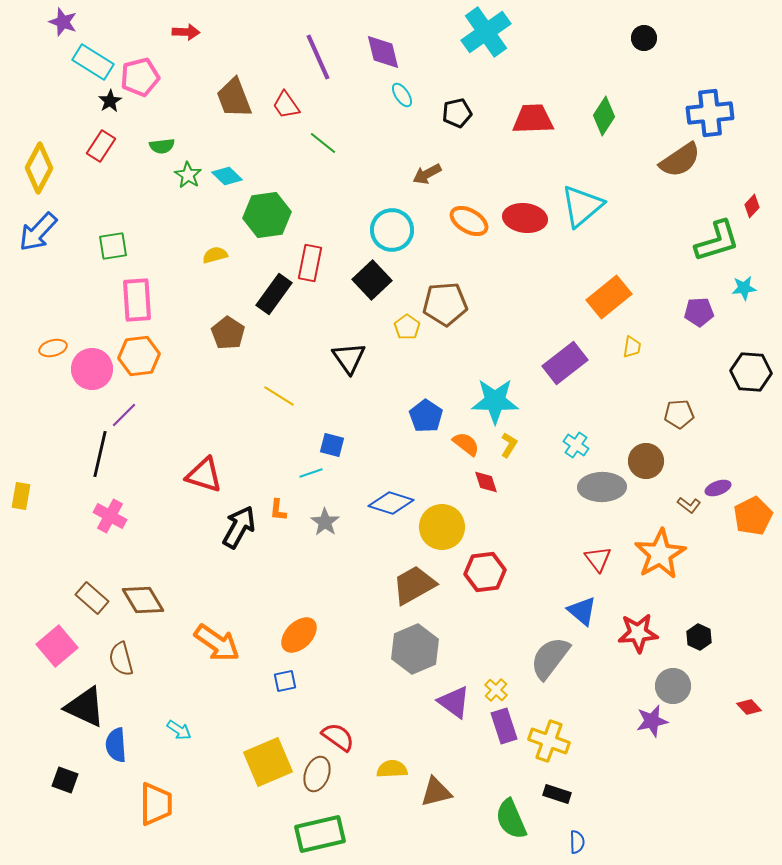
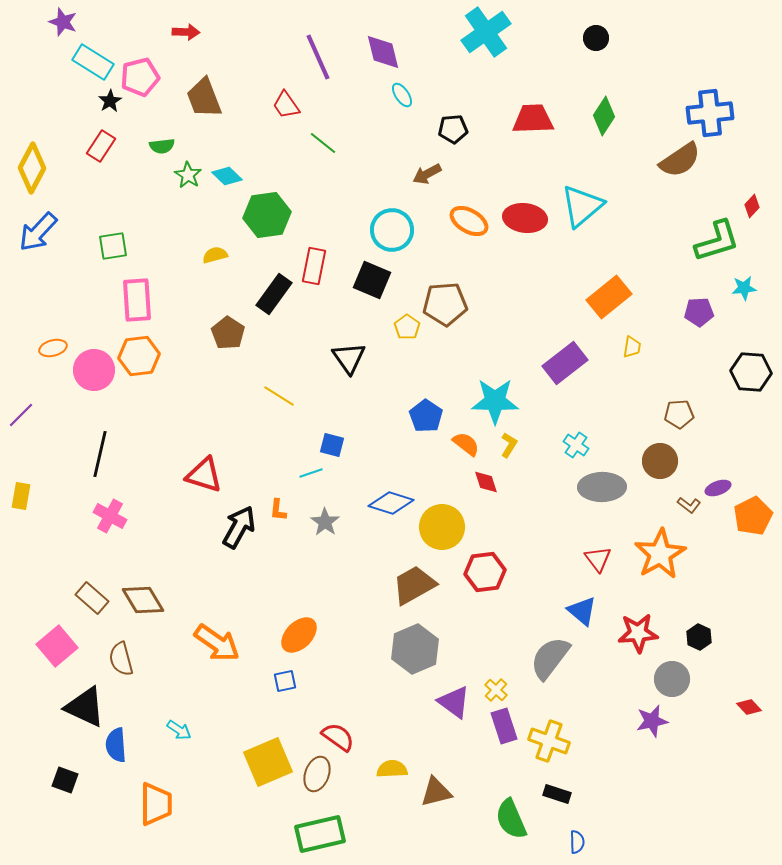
black circle at (644, 38): moved 48 px left
brown trapezoid at (234, 98): moved 30 px left
black pentagon at (457, 113): moved 4 px left, 16 px down; rotated 8 degrees clockwise
yellow diamond at (39, 168): moved 7 px left
red rectangle at (310, 263): moved 4 px right, 3 px down
black square at (372, 280): rotated 24 degrees counterclockwise
pink circle at (92, 369): moved 2 px right, 1 px down
purple line at (124, 415): moved 103 px left
brown circle at (646, 461): moved 14 px right
gray circle at (673, 686): moved 1 px left, 7 px up
